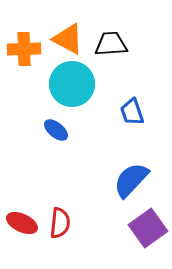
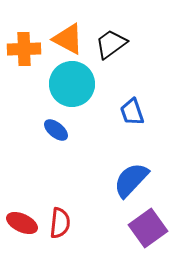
black trapezoid: rotated 32 degrees counterclockwise
